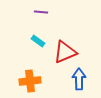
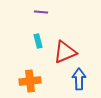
cyan rectangle: rotated 40 degrees clockwise
